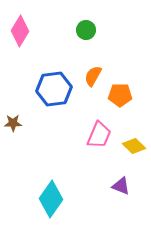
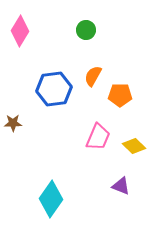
pink trapezoid: moved 1 px left, 2 px down
